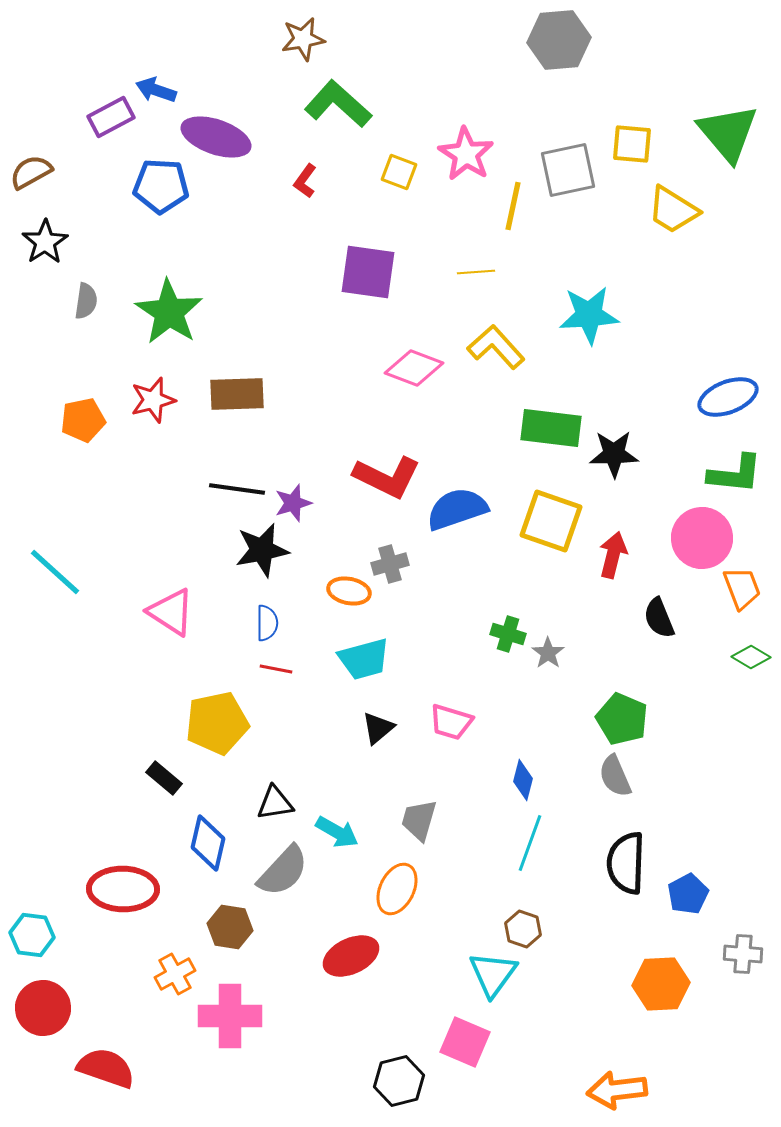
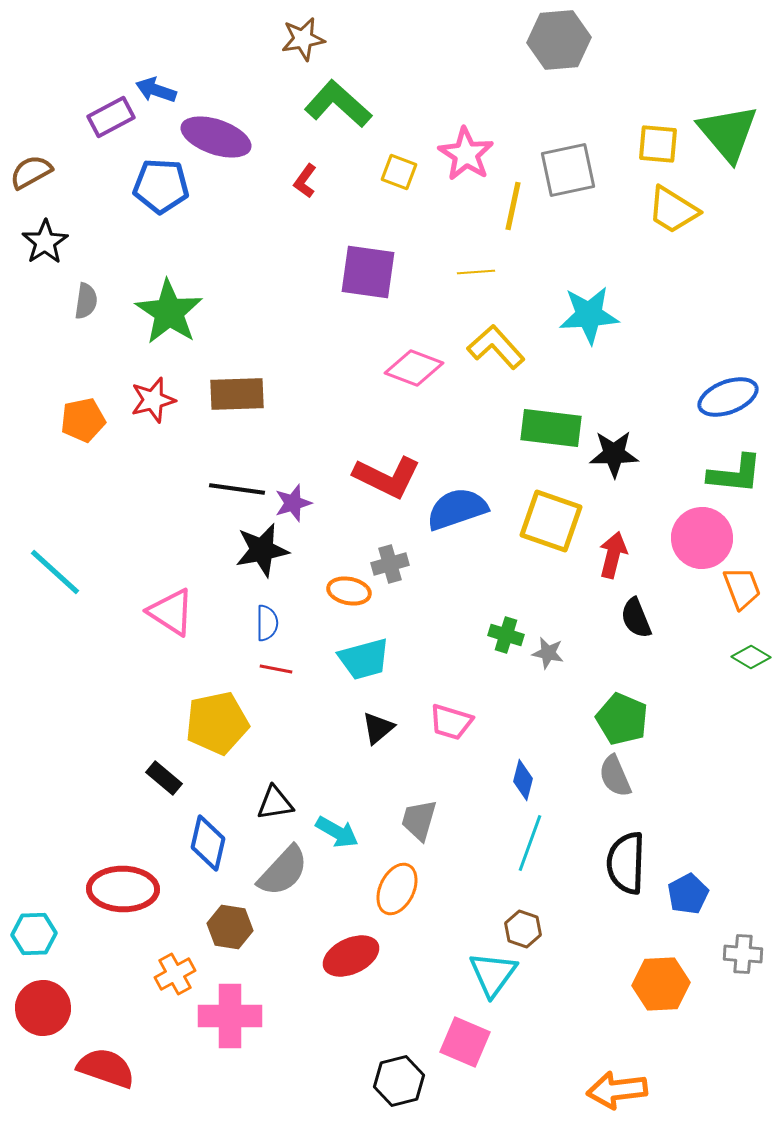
yellow square at (632, 144): moved 26 px right
black semicircle at (659, 618): moved 23 px left
green cross at (508, 634): moved 2 px left, 1 px down
gray star at (548, 653): rotated 24 degrees counterclockwise
cyan hexagon at (32, 935): moved 2 px right, 1 px up; rotated 9 degrees counterclockwise
